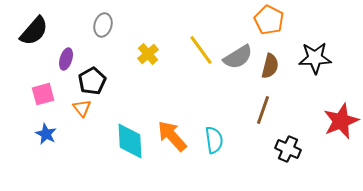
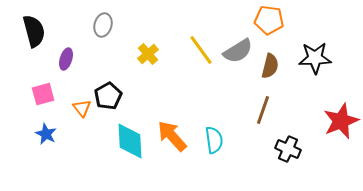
orange pentagon: rotated 20 degrees counterclockwise
black semicircle: rotated 56 degrees counterclockwise
gray semicircle: moved 6 px up
black pentagon: moved 16 px right, 15 px down
